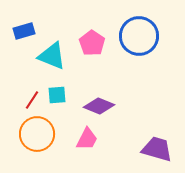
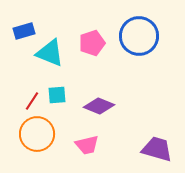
pink pentagon: rotated 20 degrees clockwise
cyan triangle: moved 2 px left, 3 px up
red line: moved 1 px down
pink trapezoid: moved 6 px down; rotated 50 degrees clockwise
